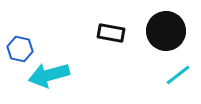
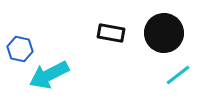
black circle: moved 2 px left, 2 px down
cyan arrow: rotated 12 degrees counterclockwise
